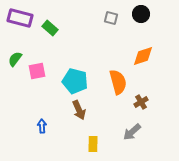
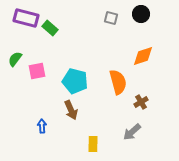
purple rectangle: moved 6 px right
brown arrow: moved 8 px left
